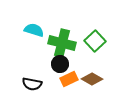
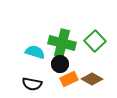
cyan semicircle: moved 1 px right, 22 px down
